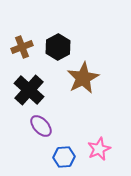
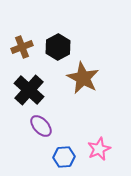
brown star: rotated 16 degrees counterclockwise
